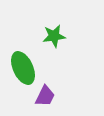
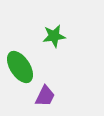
green ellipse: moved 3 px left, 1 px up; rotated 8 degrees counterclockwise
